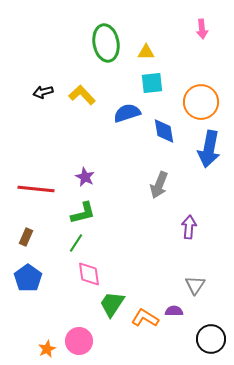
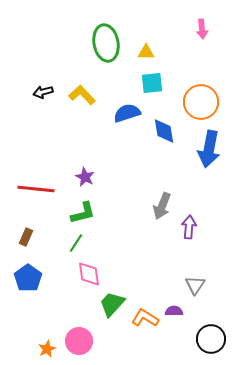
gray arrow: moved 3 px right, 21 px down
green trapezoid: rotated 8 degrees clockwise
